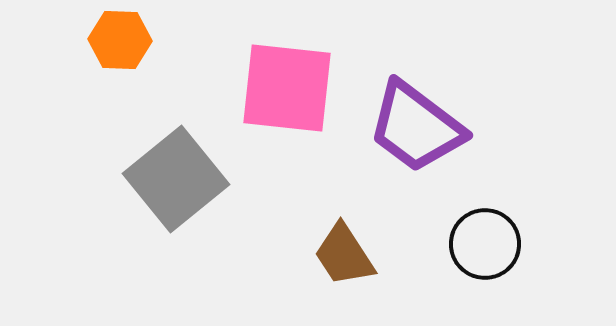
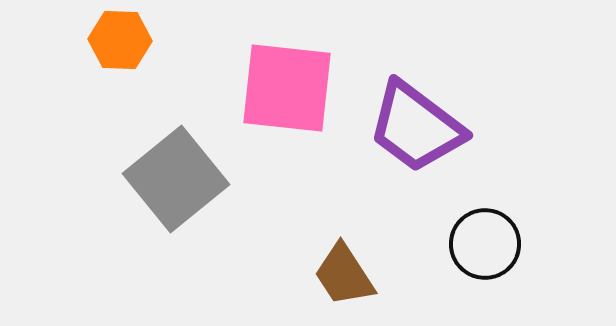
brown trapezoid: moved 20 px down
